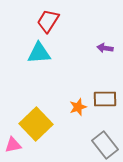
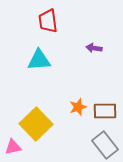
red trapezoid: rotated 40 degrees counterclockwise
purple arrow: moved 11 px left
cyan triangle: moved 7 px down
brown rectangle: moved 12 px down
pink triangle: moved 2 px down
